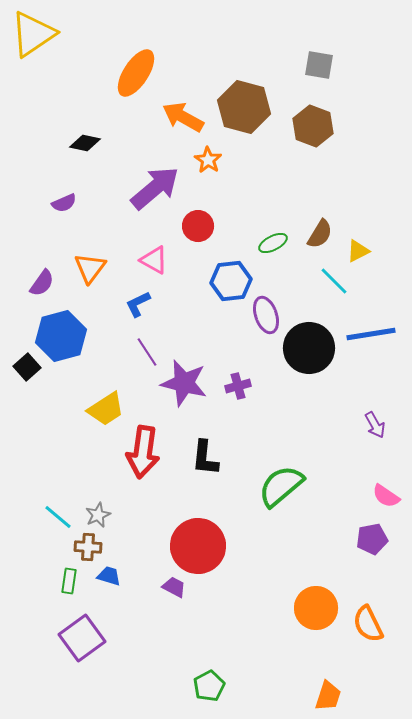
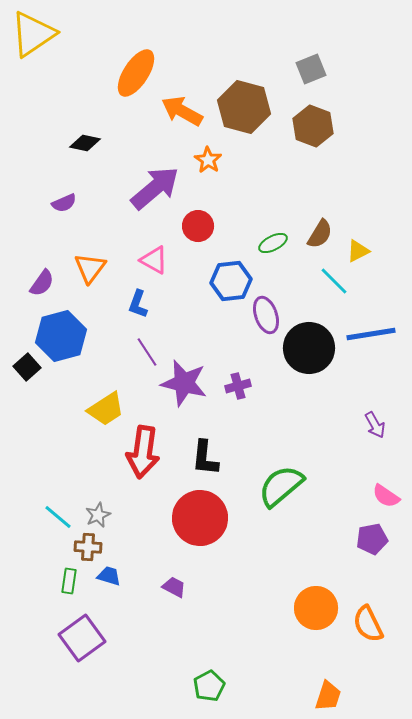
gray square at (319, 65): moved 8 px left, 4 px down; rotated 32 degrees counterclockwise
orange arrow at (183, 117): moved 1 px left, 6 px up
blue L-shape at (138, 304): rotated 44 degrees counterclockwise
red circle at (198, 546): moved 2 px right, 28 px up
